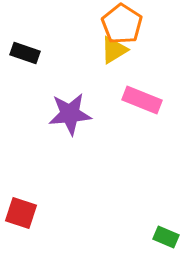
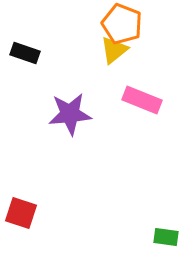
orange pentagon: rotated 12 degrees counterclockwise
yellow triangle: rotated 8 degrees counterclockwise
green rectangle: rotated 15 degrees counterclockwise
